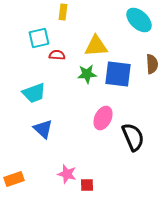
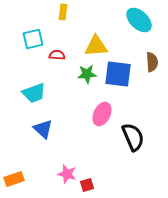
cyan square: moved 6 px left, 1 px down
brown semicircle: moved 2 px up
pink ellipse: moved 1 px left, 4 px up
red square: rotated 16 degrees counterclockwise
